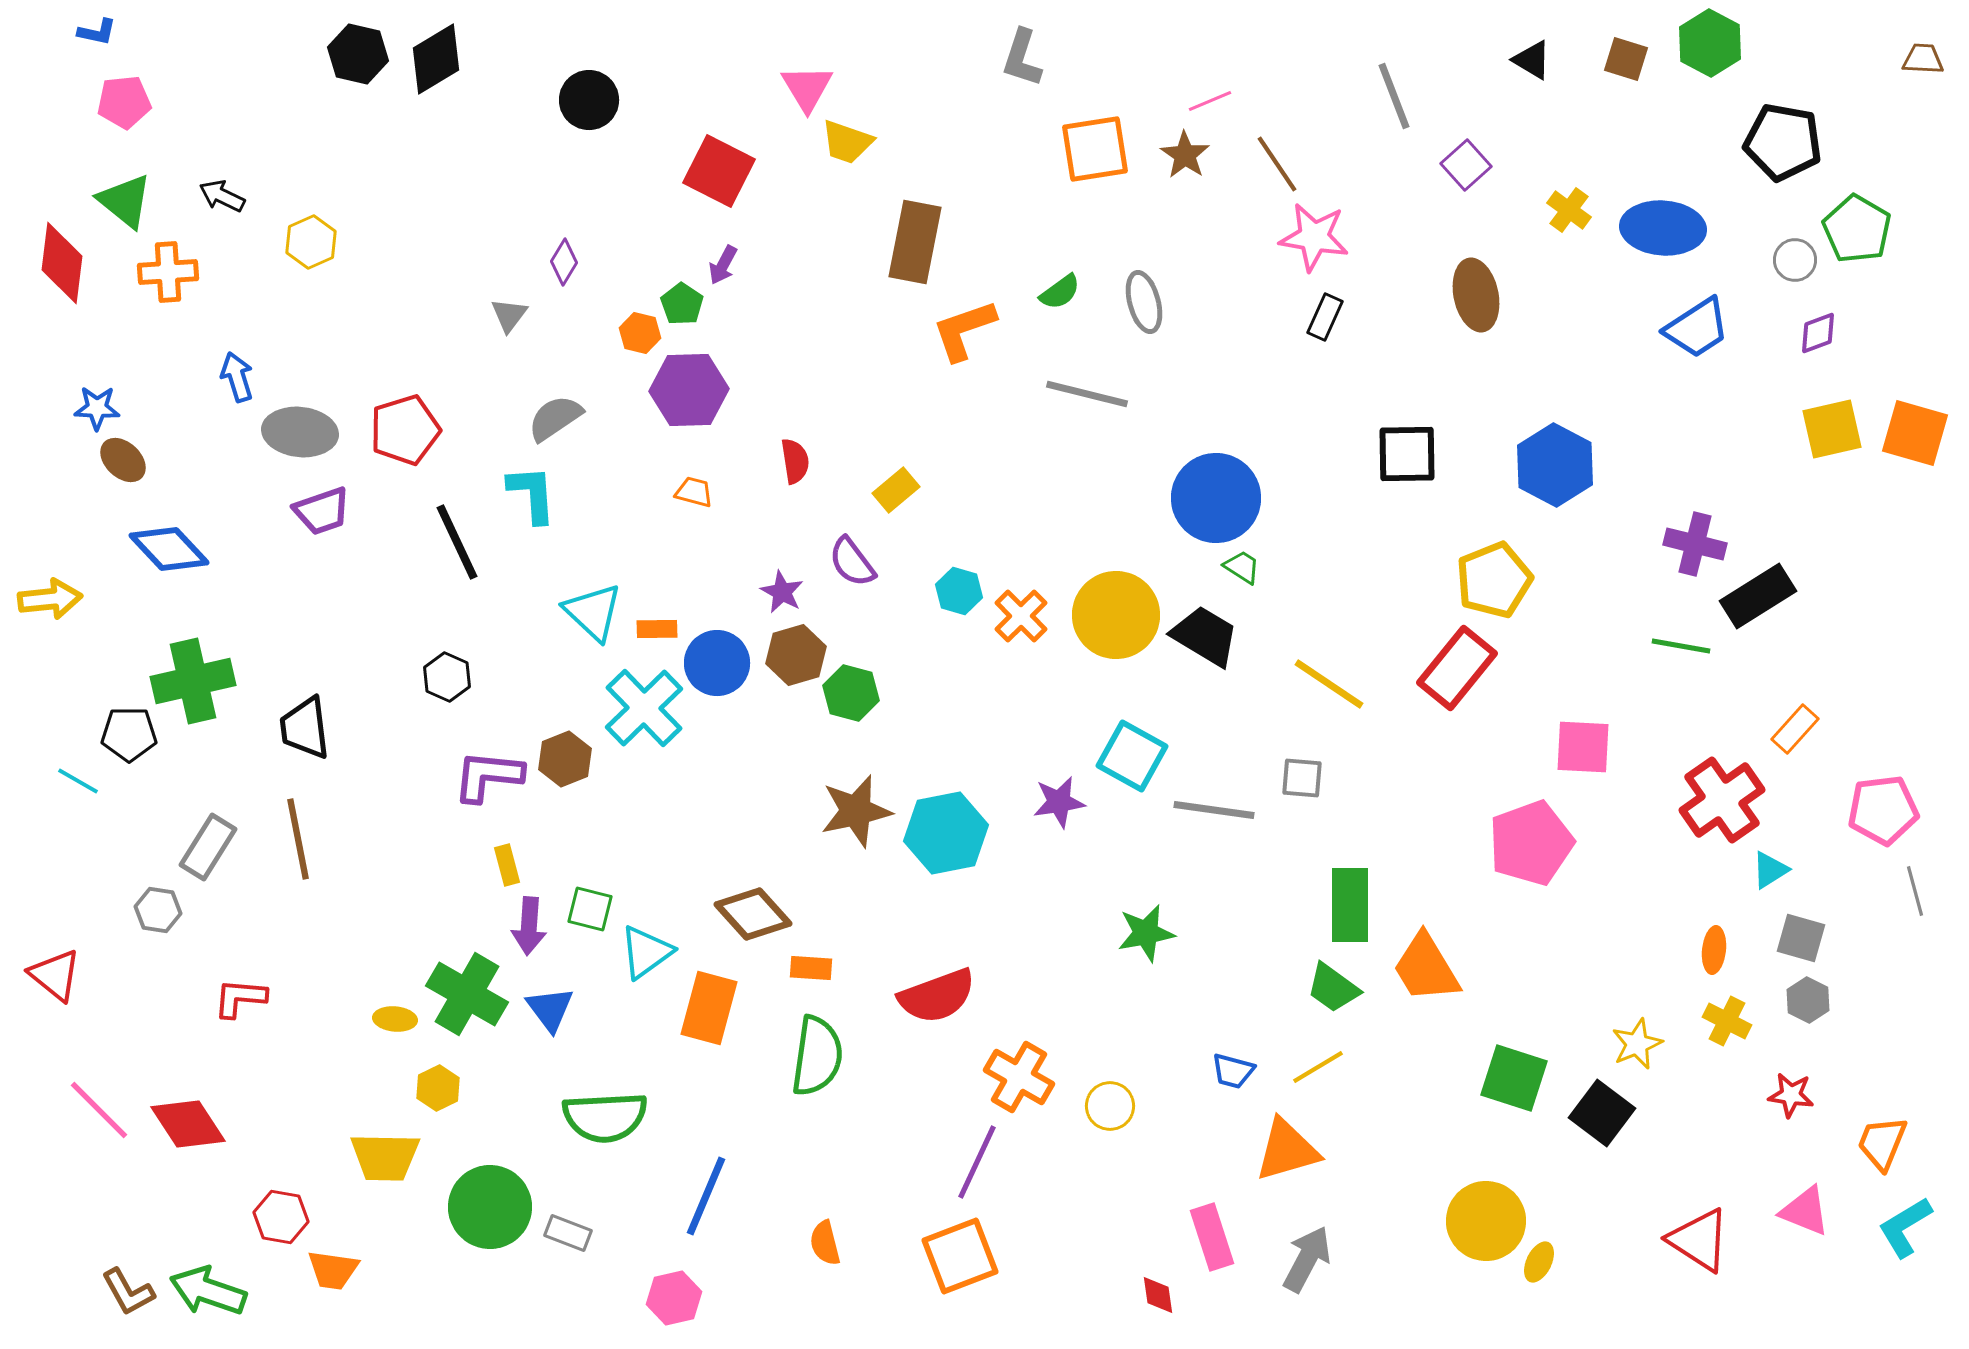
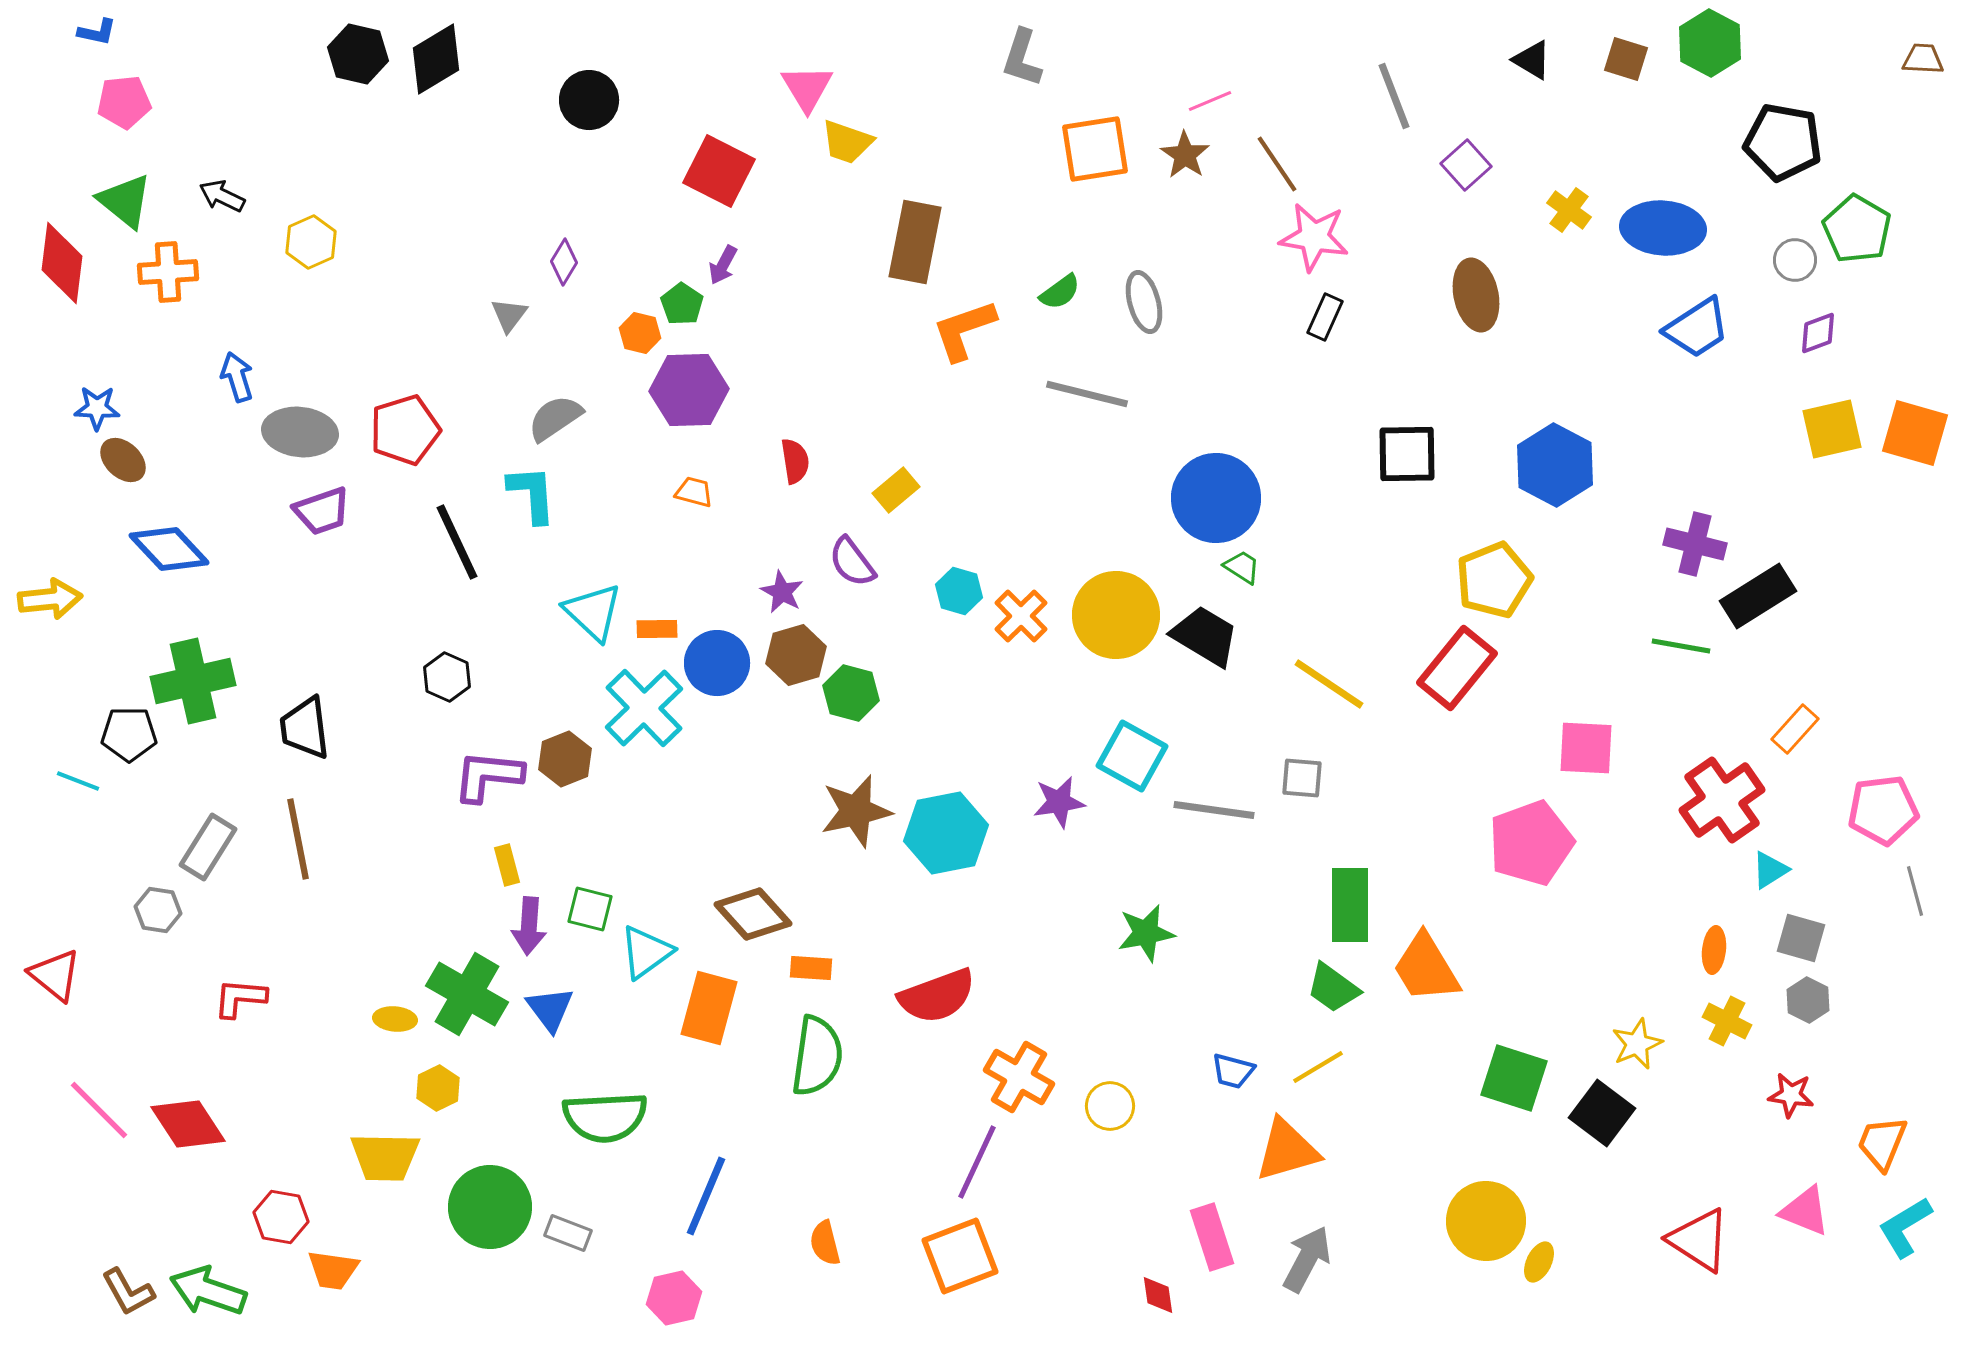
pink square at (1583, 747): moved 3 px right, 1 px down
cyan line at (78, 781): rotated 9 degrees counterclockwise
